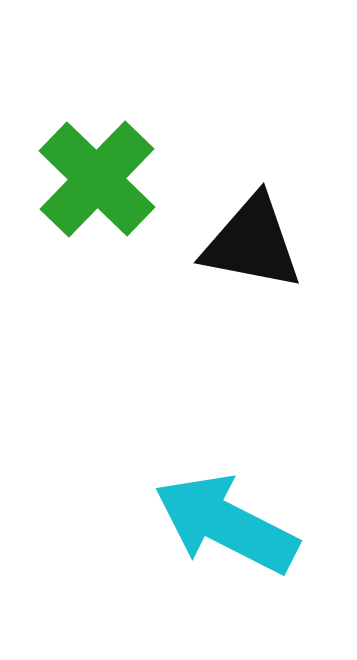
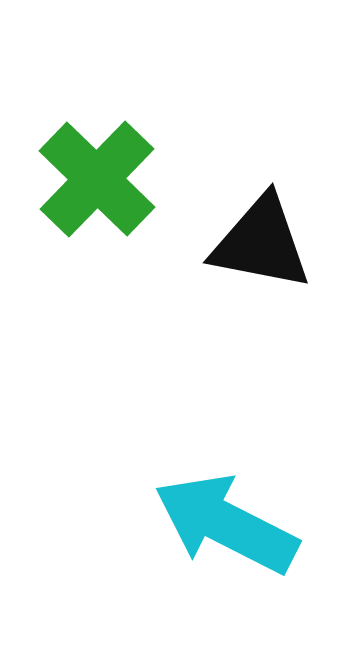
black triangle: moved 9 px right
